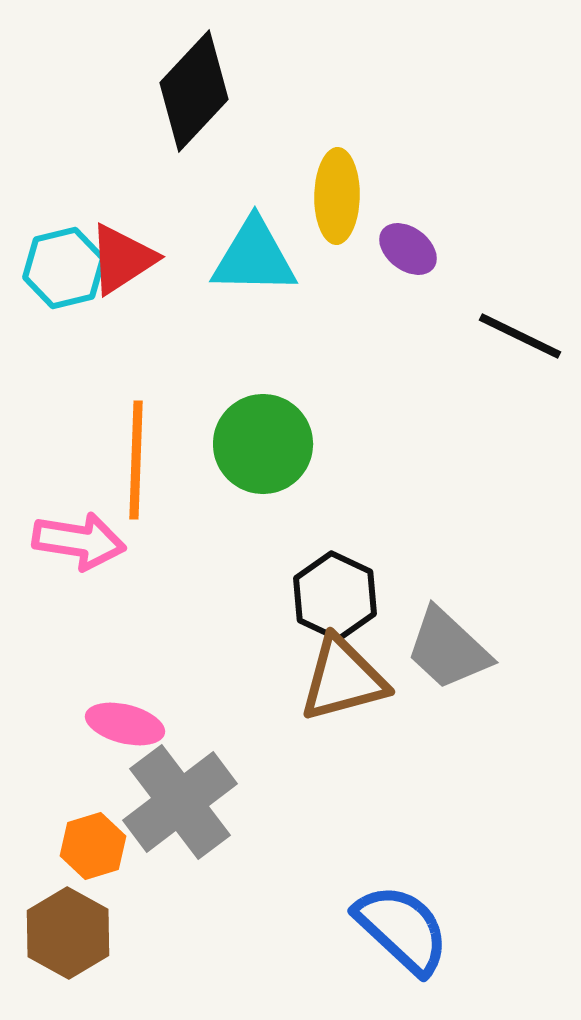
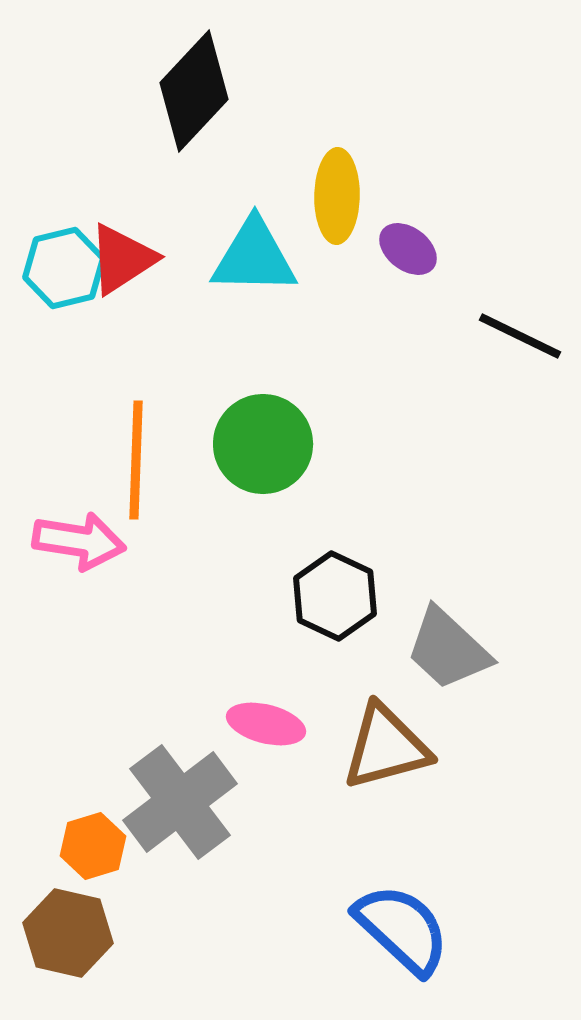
brown triangle: moved 43 px right, 68 px down
pink ellipse: moved 141 px right
brown hexagon: rotated 16 degrees counterclockwise
